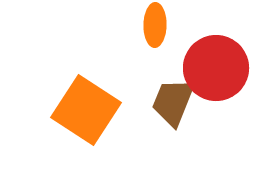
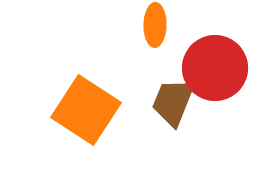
red circle: moved 1 px left
